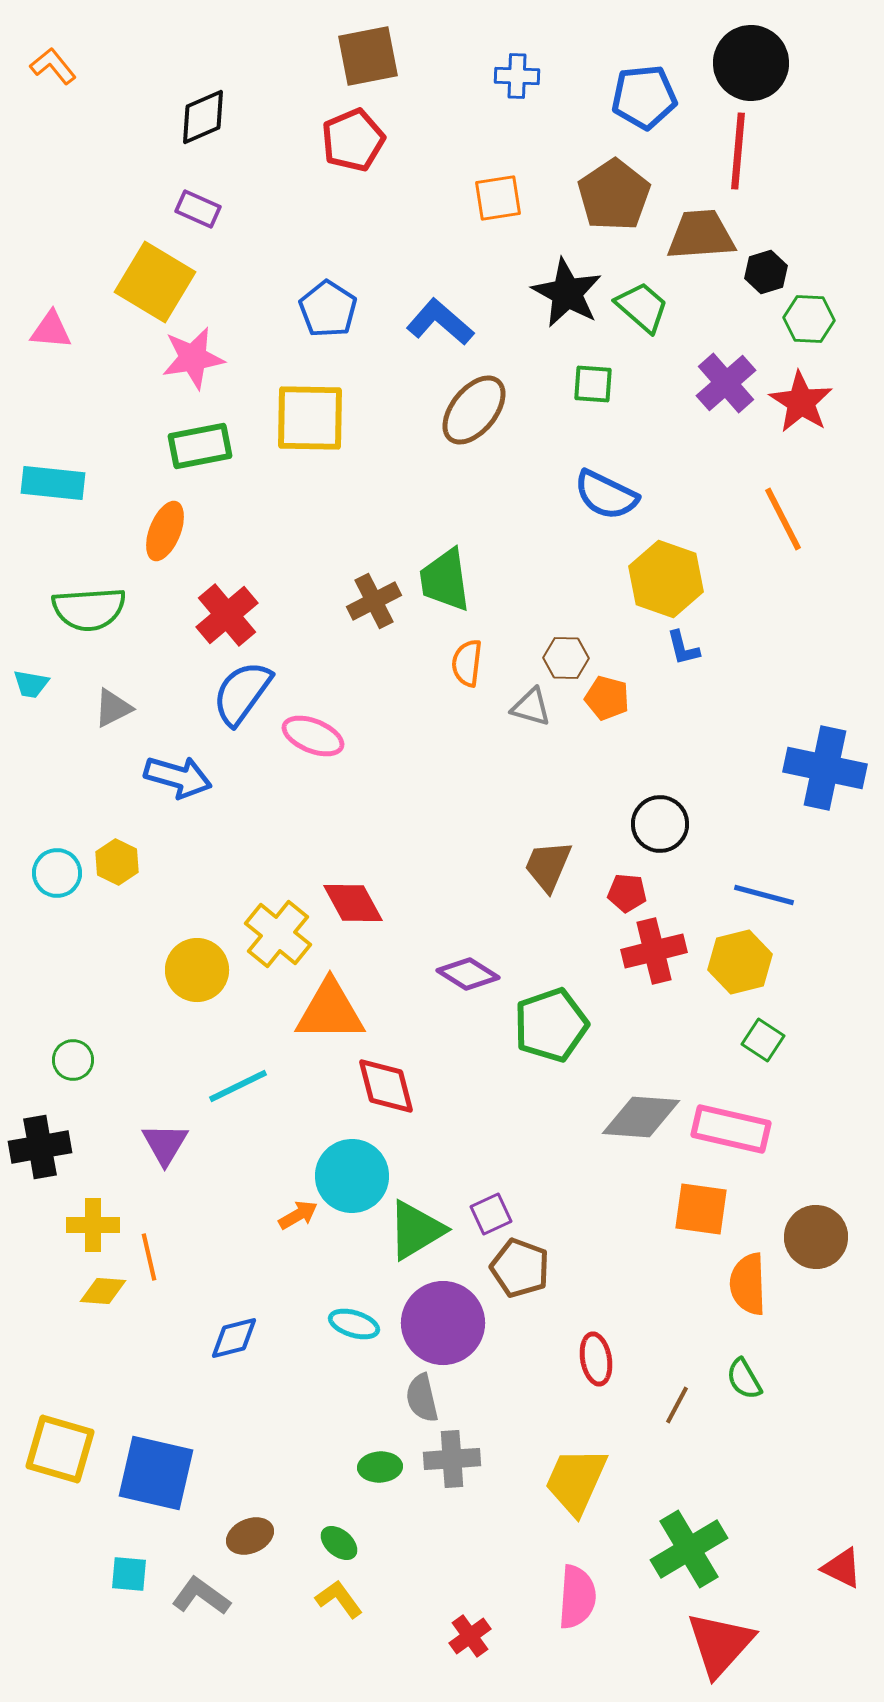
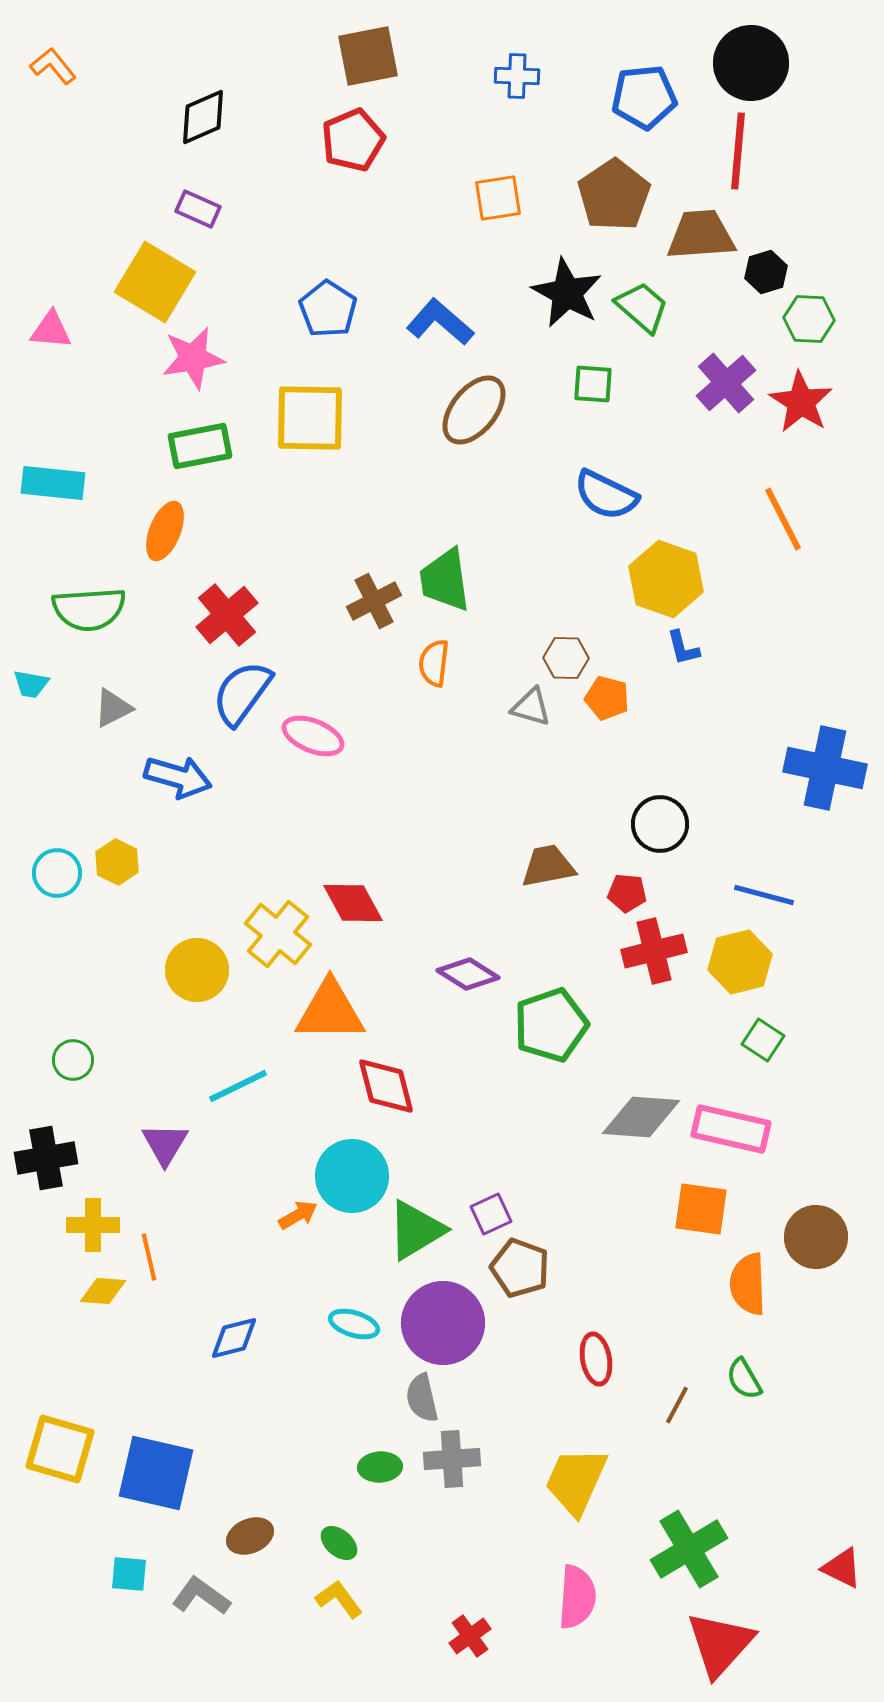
orange semicircle at (467, 663): moved 33 px left
brown trapezoid at (548, 866): rotated 56 degrees clockwise
black cross at (40, 1147): moved 6 px right, 11 px down
